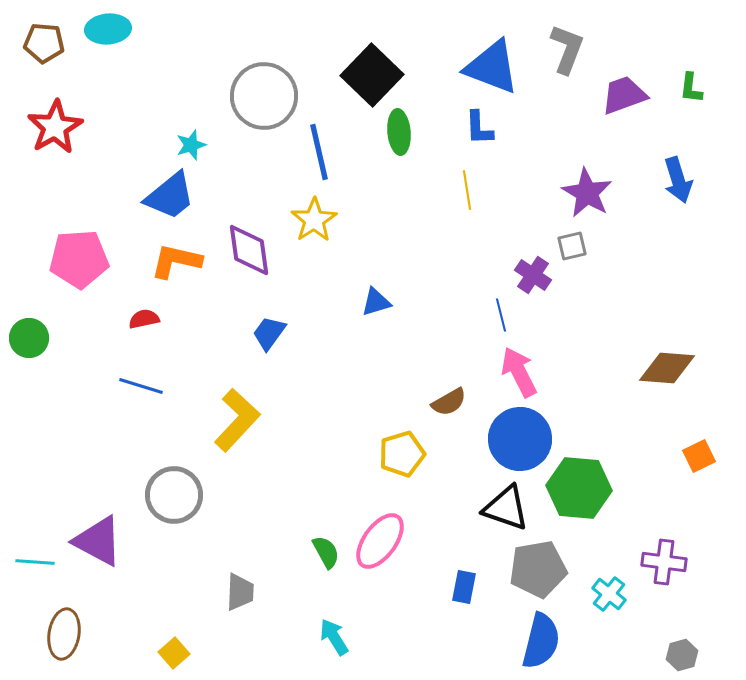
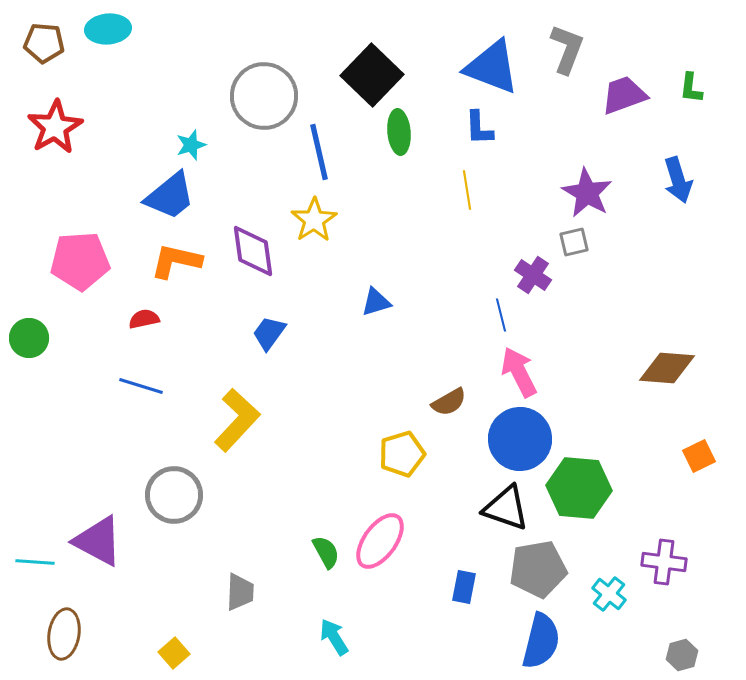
gray square at (572, 246): moved 2 px right, 4 px up
purple diamond at (249, 250): moved 4 px right, 1 px down
pink pentagon at (79, 259): moved 1 px right, 2 px down
